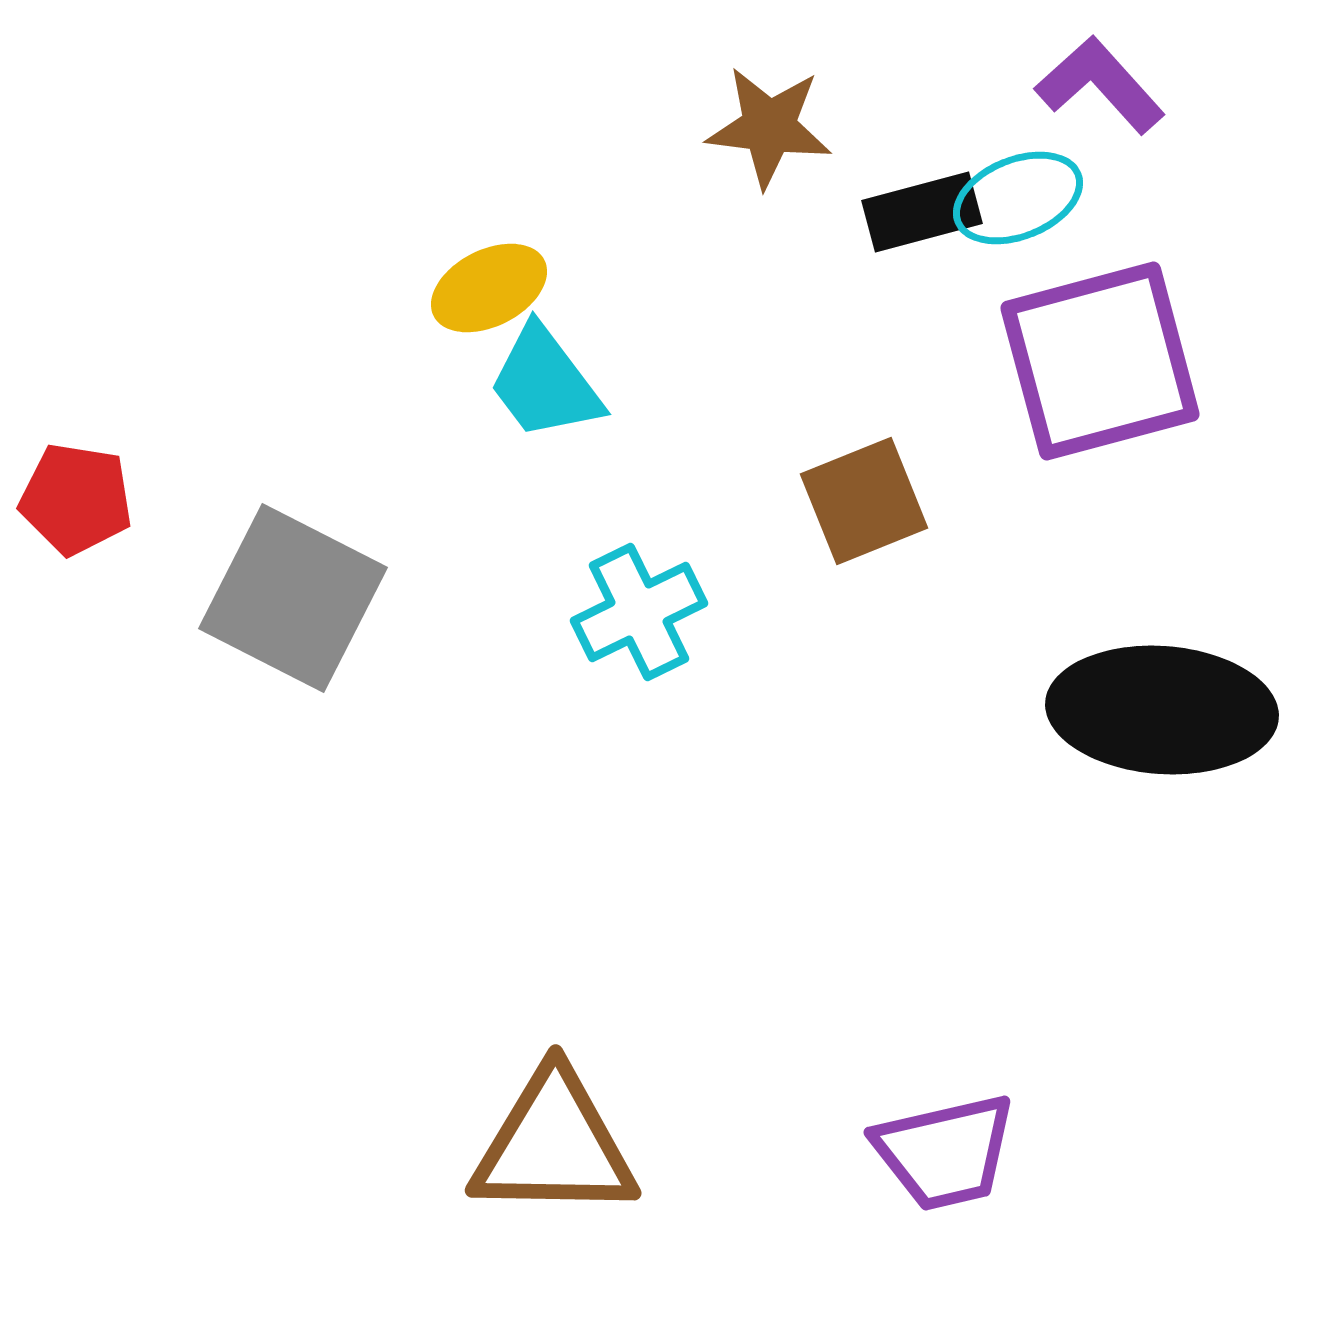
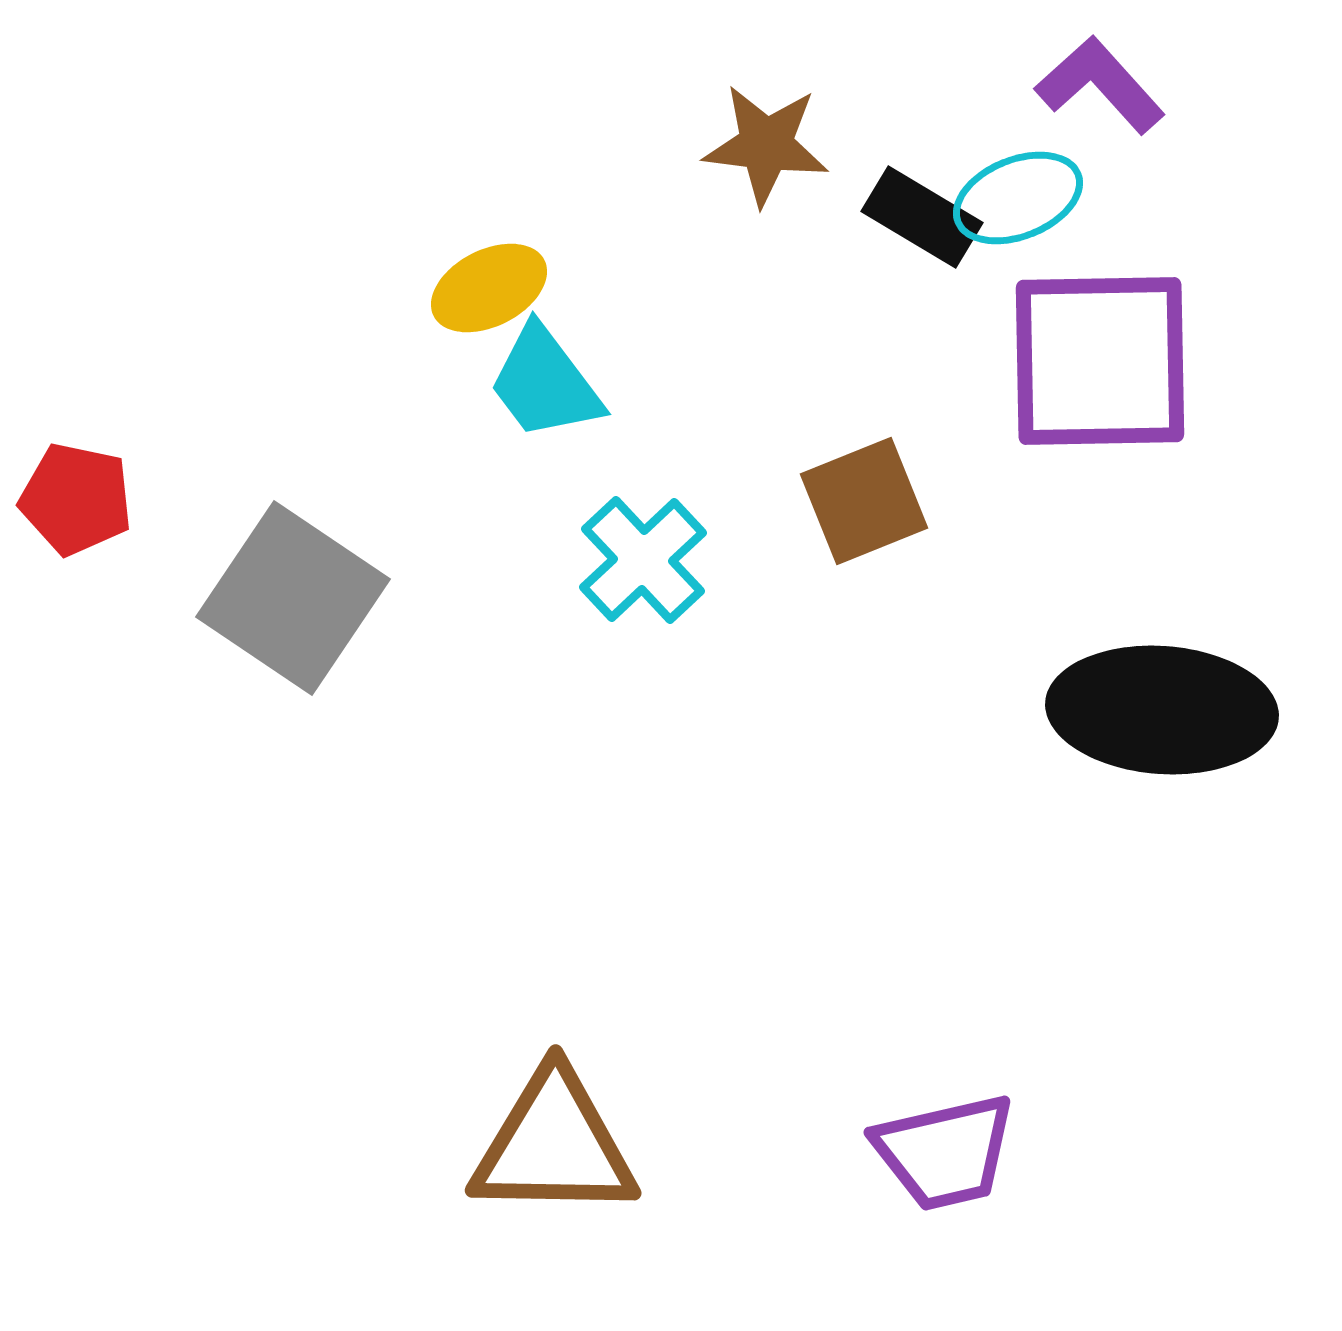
brown star: moved 3 px left, 18 px down
black rectangle: moved 5 px down; rotated 46 degrees clockwise
purple square: rotated 14 degrees clockwise
red pentagon: rotated 3 degrees clockwise
gray square: rotated 7 degrees clockwise
cyan cross: moved 4 px right, 52 px up; rotated 17 degrees counterclockwise
